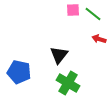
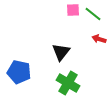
black triangle: moved 2 px right, 3 px up
